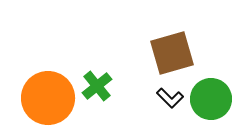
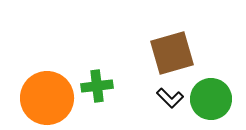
green cross: rotated 32 degrees clockwise
orange circle: moved 1 px left
